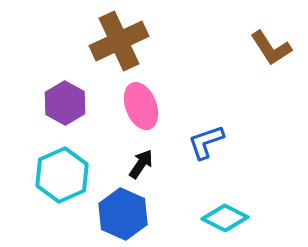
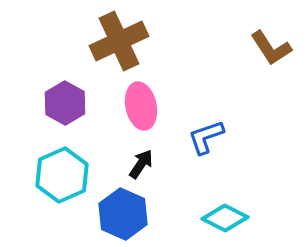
pink ellipse: rotated 9 degrees clockwise
blue L-shape: moved 5 px up
